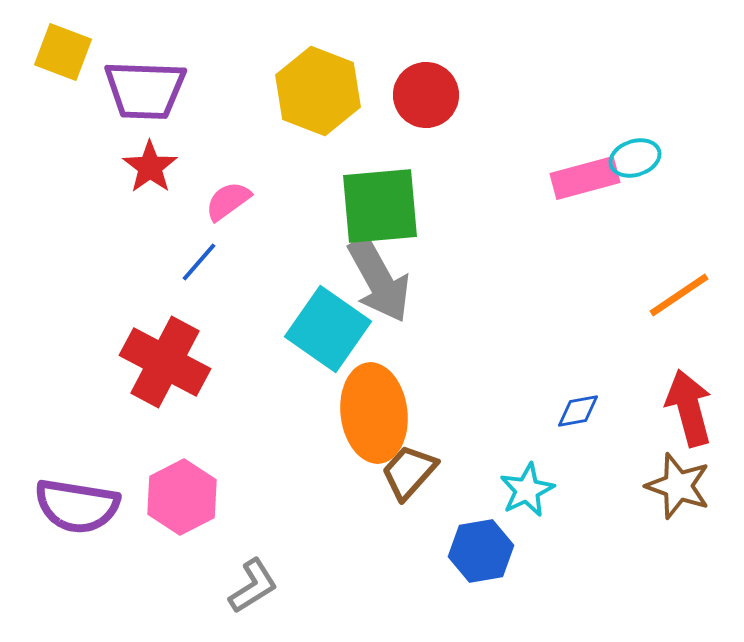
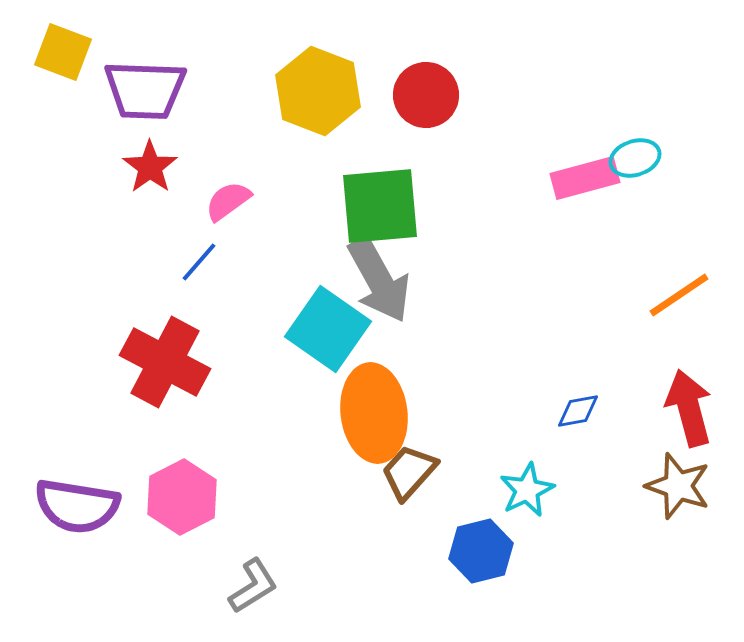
blue hexagon: rotated 4 degrees counterclockwise
